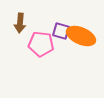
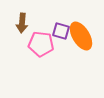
brown arrow: moved 2 px right
orange ellipse: rotated 36 degrees clockwise
